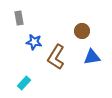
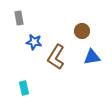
cyan rectangle: moved 5 px down; rotated 56 degrees counterclockwise
